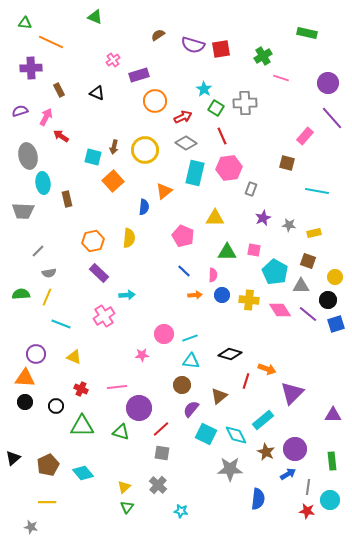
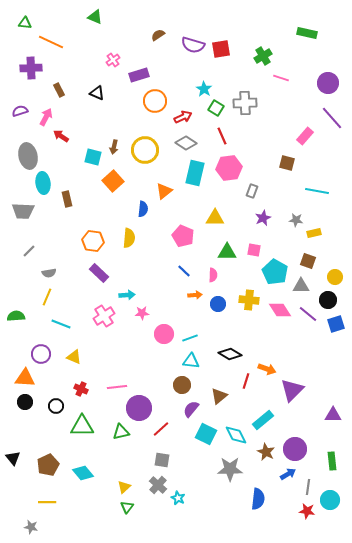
gray rectangle at (251, 189): moved 1 px right, 2 px down
blue semicircle at (144, 207): moved 1 px left, 2 px down
gray star at (289, 225): moved 7 px right, 5 px up
orange hexagon at (93, 241): rotated 20 degrees clockwise
gray line at (38, 251): moved 9 px left
green semicircle at (21, 294): moved 5 px left, 22 px down
blue circle at (222, 295): moved 4 px left, 9 px down
purple circle at (36, 354): moved 5 px right
black diamond at (230, 354): rotated 15 degrees clockwise
pink star at (142, 355): moved 42 px up
purple triangle at (292, 393): moved 3 px up
green triangle at (121, 432): rotated 30 degrees counterclockwise
gray square at (162, 453): moved 7 px down
black triangle at (13, 458): rotated 28 degrees counterclockwise
cyan star at (181, 511): moved 3 px left, 13 px up; rotated 16 degrees clockwise
